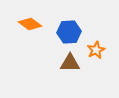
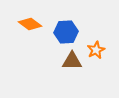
blue hexagon: moved 3 px left
brown triangle: moved 2 px right, 2 px up
